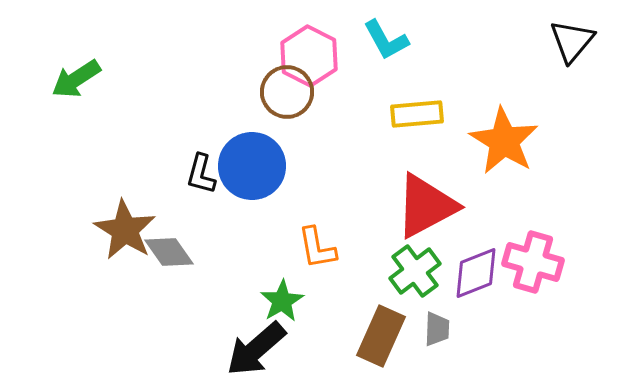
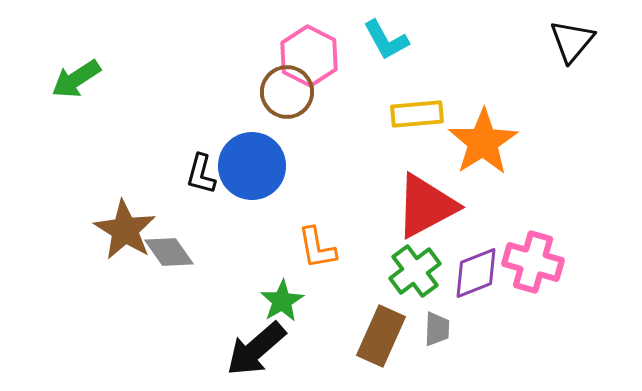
orange star: moved 21 px left, 1 px down; rotated 8 degrees clockwise
